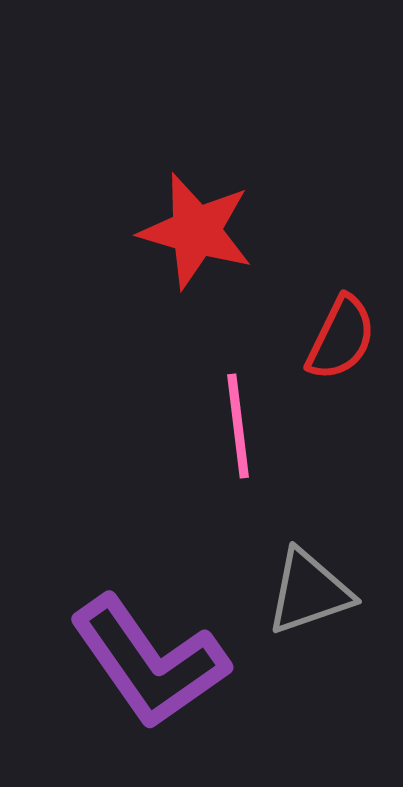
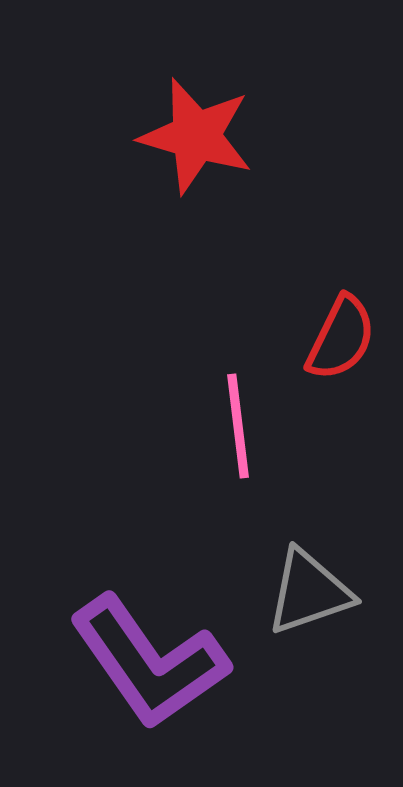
red star: moved 95 px up
